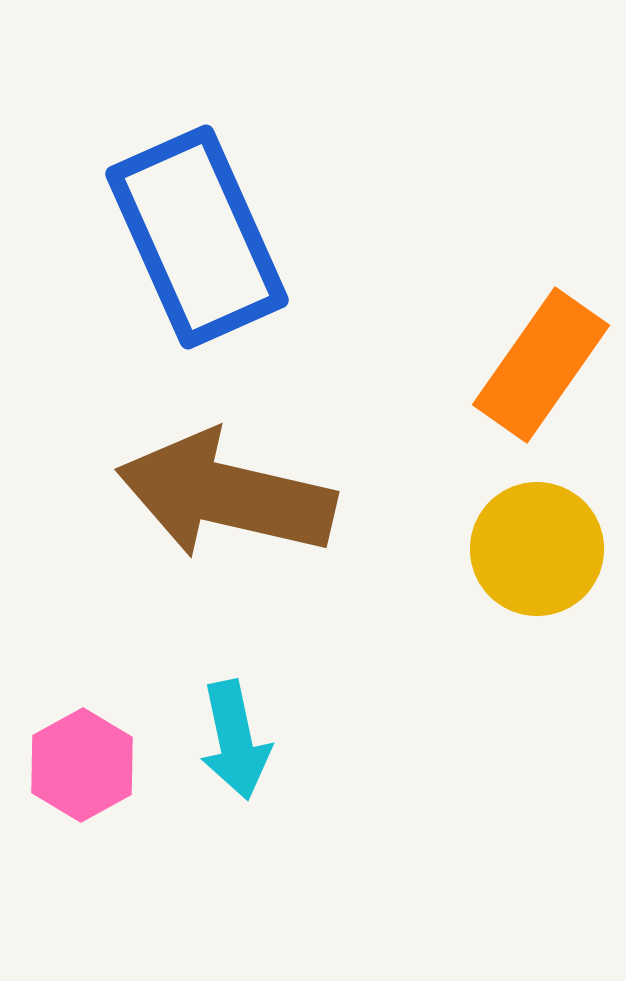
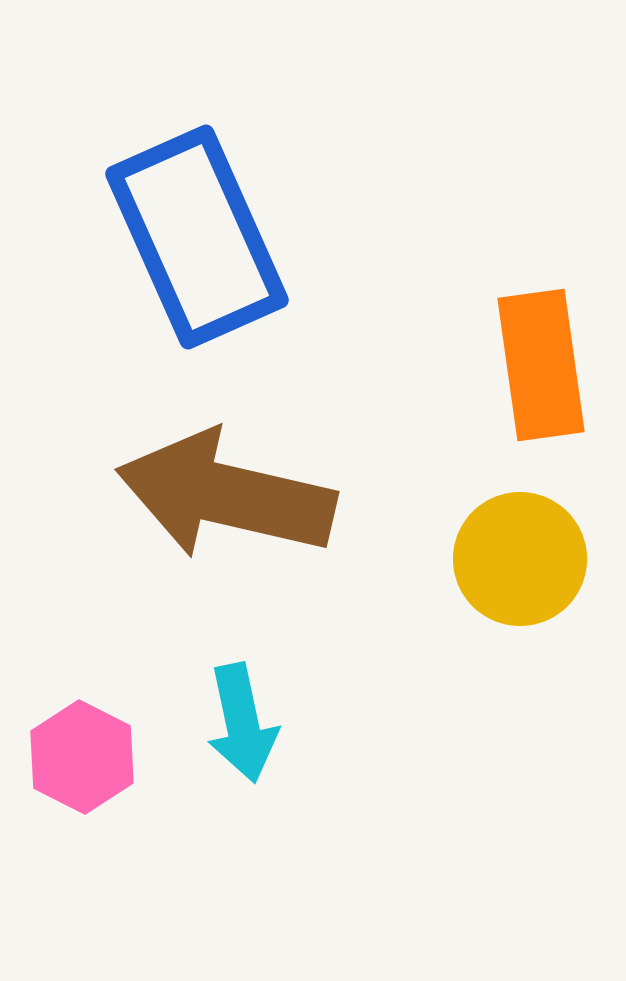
orange rectangle: rotated 43 degrees counterclockwise
yellow circle: moved 17 px left, 10 px down
cyan arrow: moved 7 px right, 17 px up
pink hexagon: moved 8 px up; rotated 4 degrees counterclockwise
